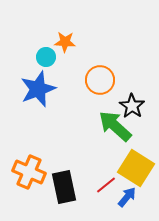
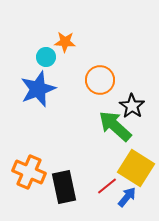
red line: moved 1 px right, 1 px down
